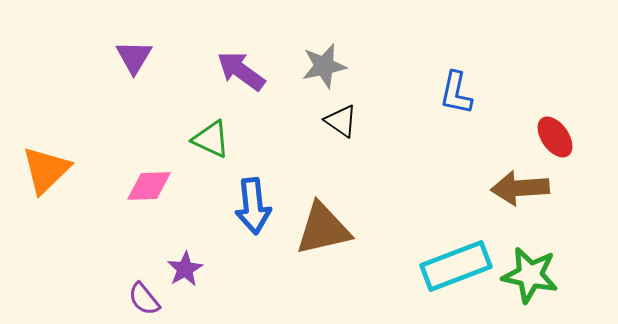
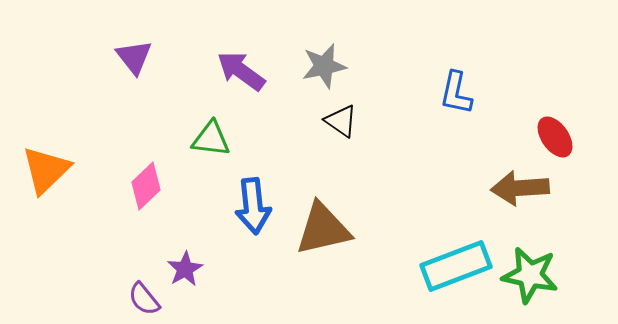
purple triangle: rotated 9 degrees counterclockwise
green triangle: rotated 18 degrees counterclockwise
pink diamond: moved 3 px left; rotated 42 degrees counterclockwise
